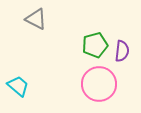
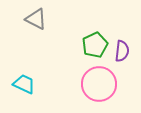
green pentagon: rotated 10 degrees counterclockwise
cyan trapezoid: moved 6 px right, 2 px up; rotated 15 degrees counterclockwise
